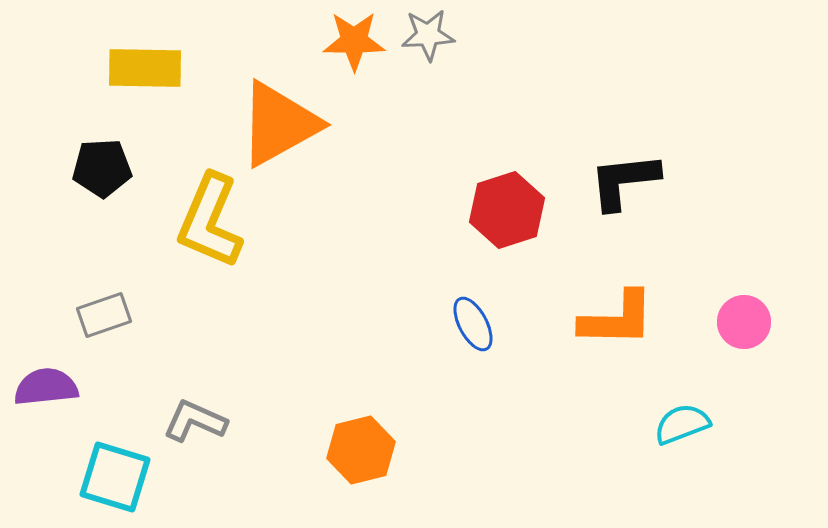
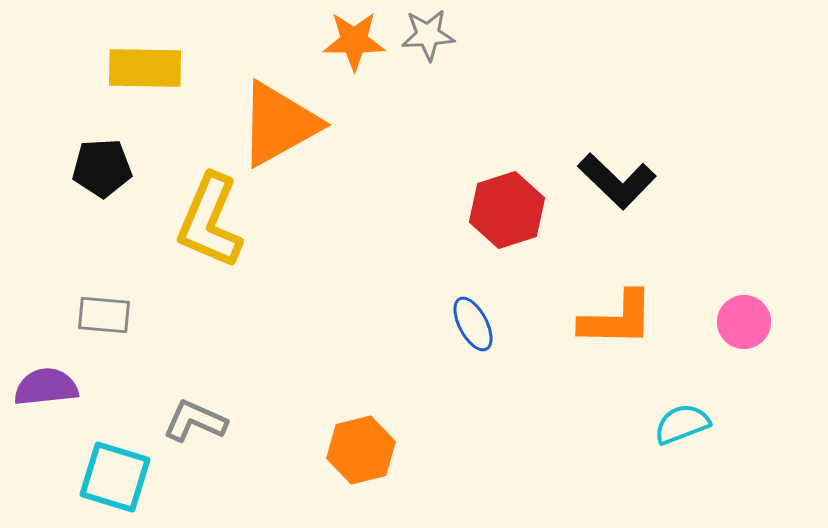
black L-shape: moved 7 px left; rotated 130 degrees counterclockwise
gray rectangle: rotated 24 degrees clockwise
